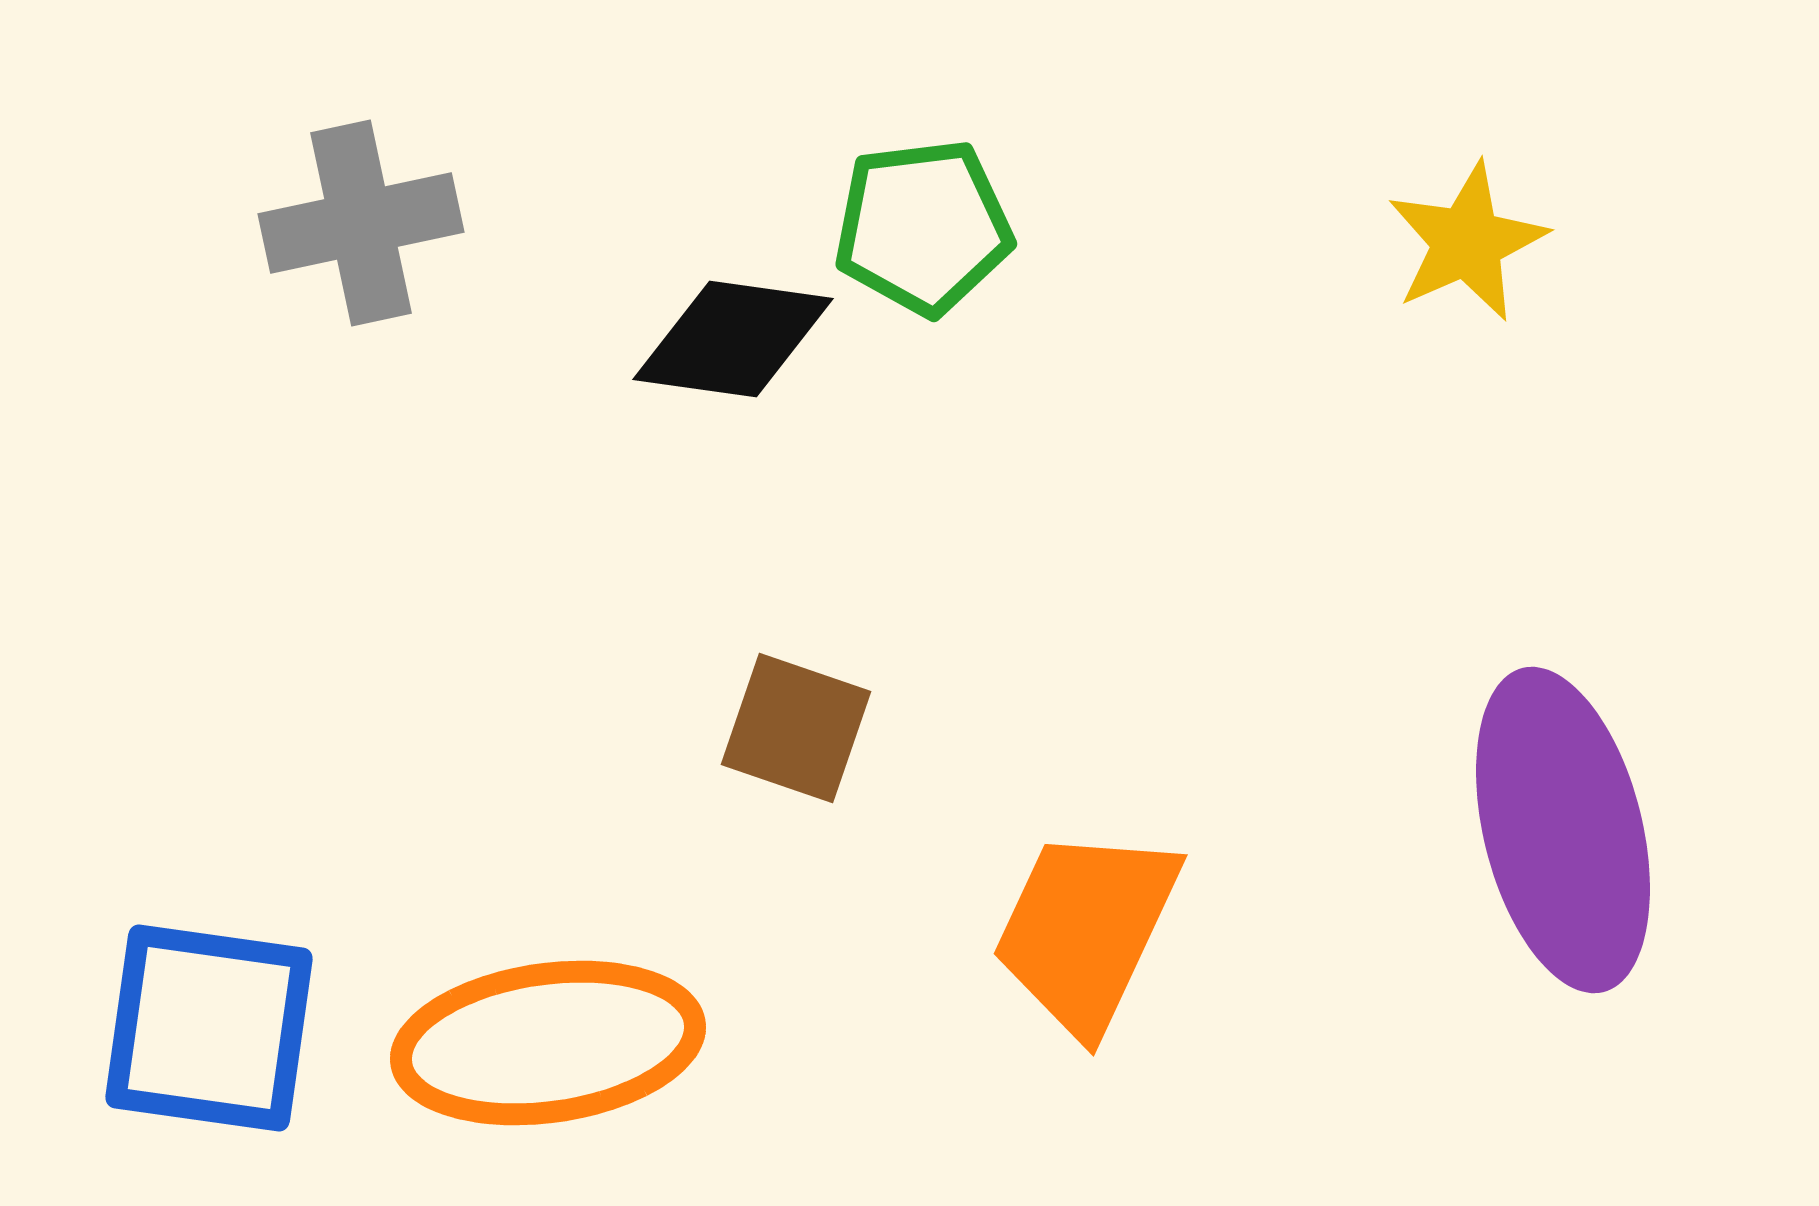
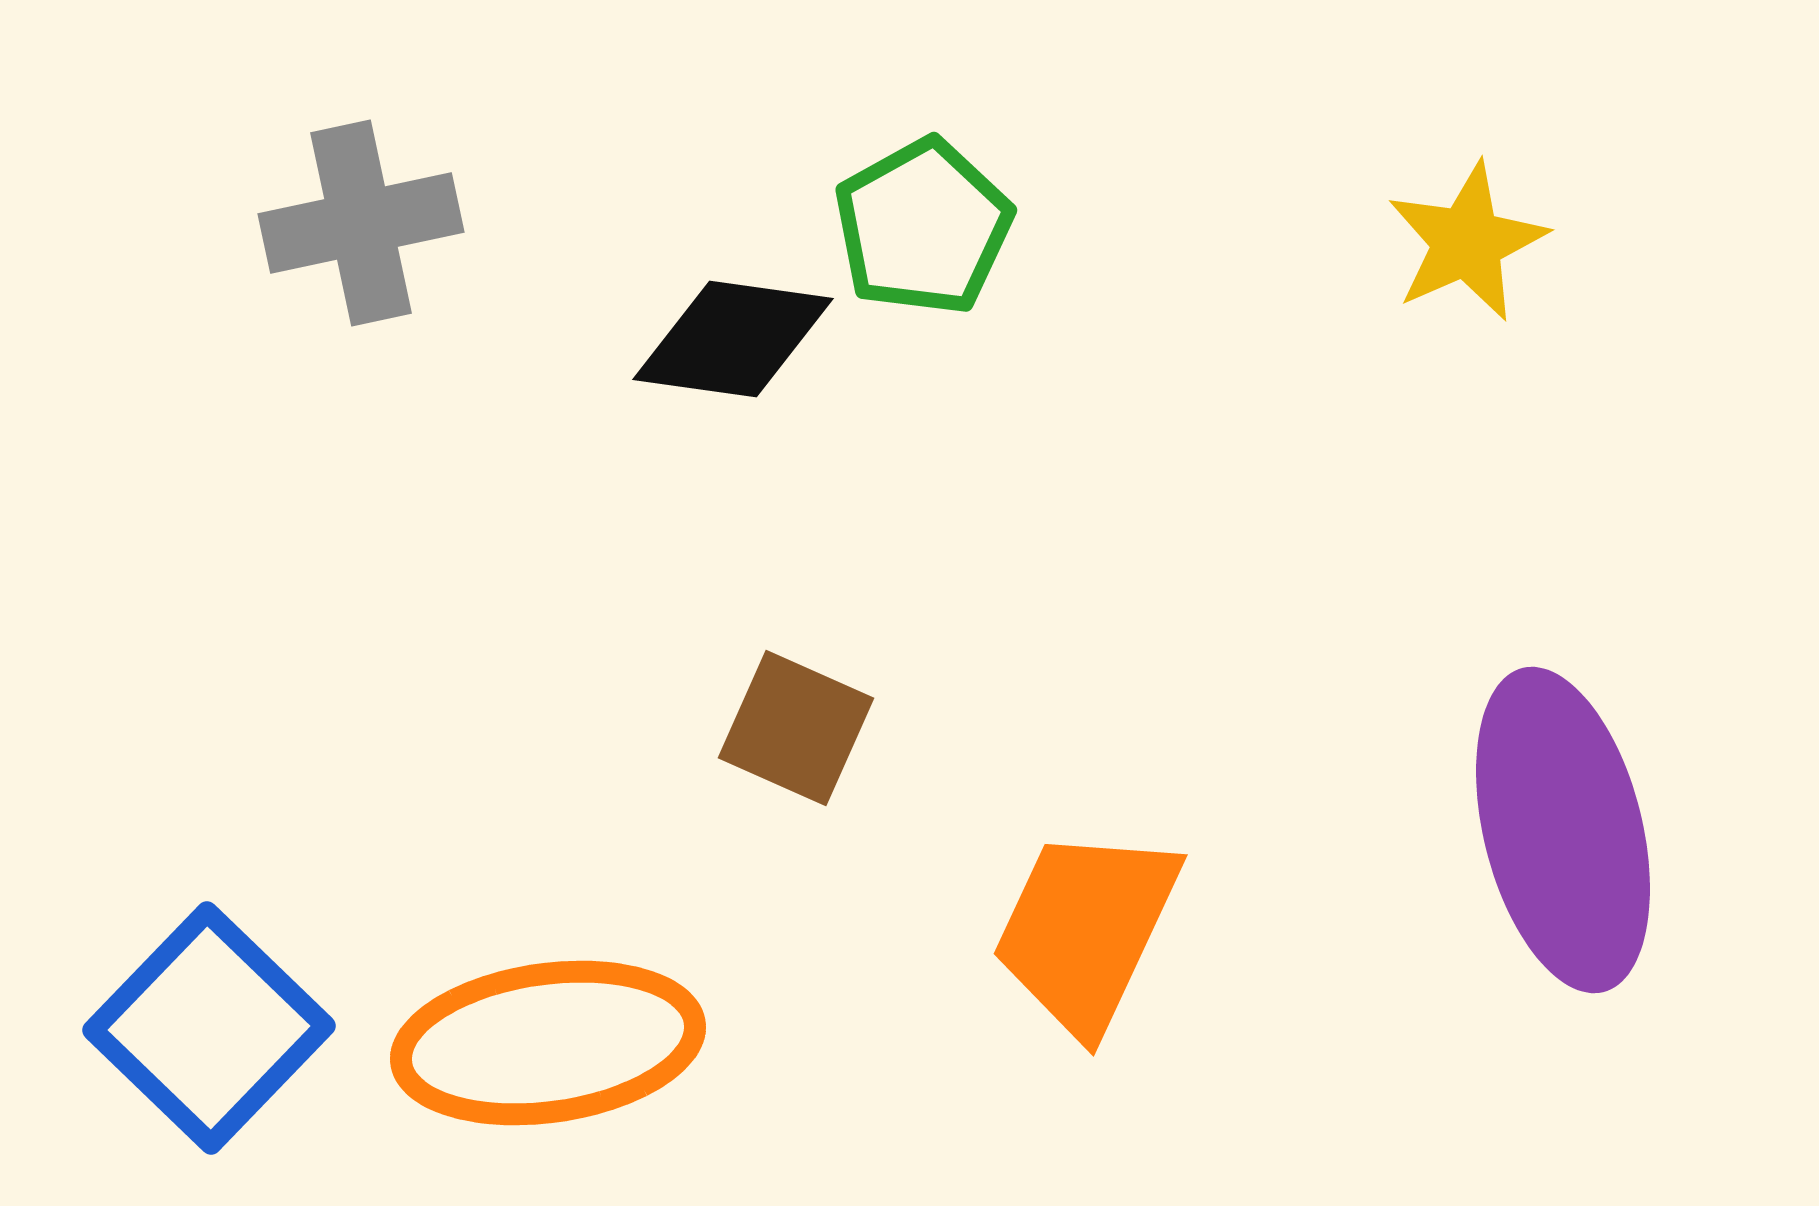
green pentagon: rotated 22 degrees counterclockwise
brown square: rotated 5 degrees clockwise
blue square: rotated 36 degrees clockwise
